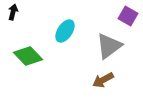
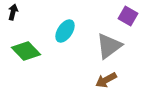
green diamond: moved 2 px left, 5 px up
brown arrow: moved 3 px right
